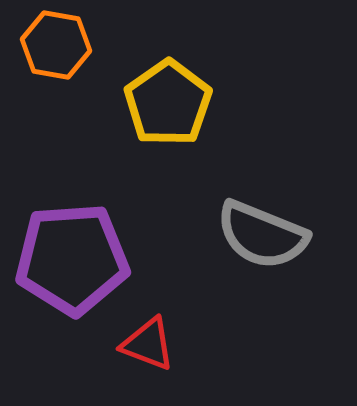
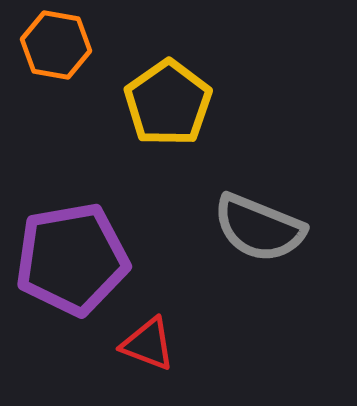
gray semicircle: moved 3 px left, 7 px up
purple pentagon: rotated 6 degrees counterclockwise
